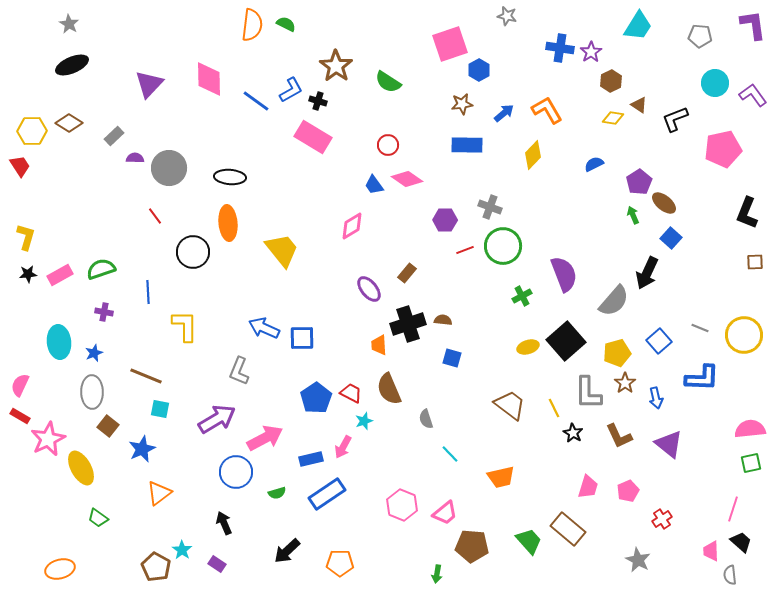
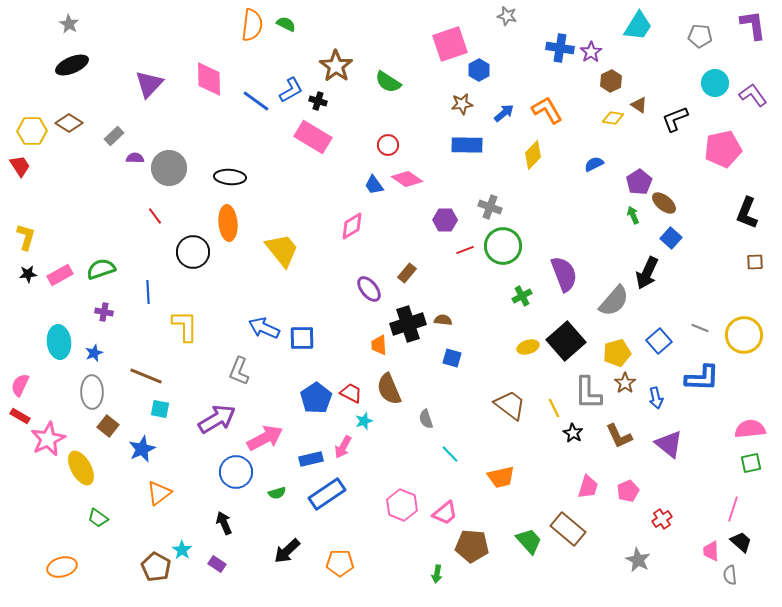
orange ellipse at (60, 569): moved 2 px right, 2 px up
